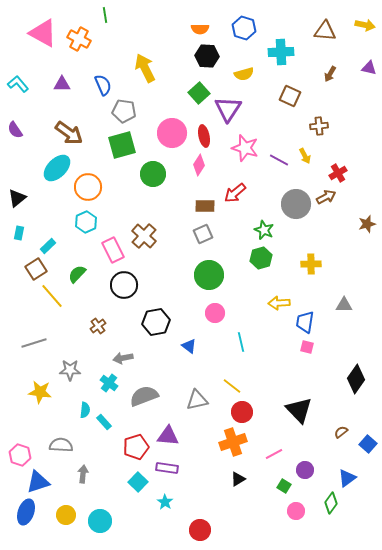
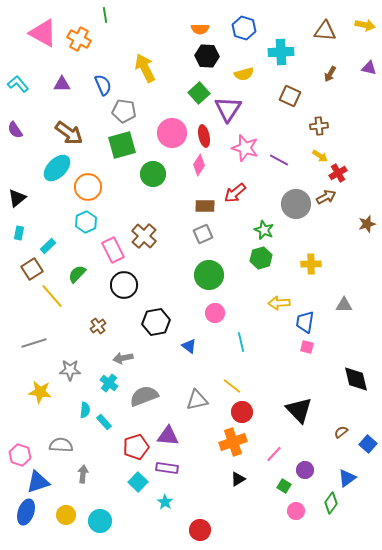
yellow arrow at (305, 156): moved 15 px right; rotated 28 degrees counterclockwise
brown square at (36, 269): moved 4 px left
black diamond at (356, 379): rotated 48 degrees counterclockwise
pink line at (274, 454): rotated 18 degrees counterclockwise
